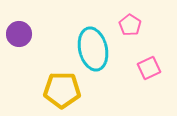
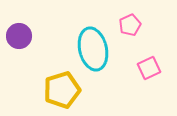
pink pentagon: rotated 15 degrees clockwise
purple circle: moved 2 px down
yellow pentagon: rotated 18 degrees counterclockwise
